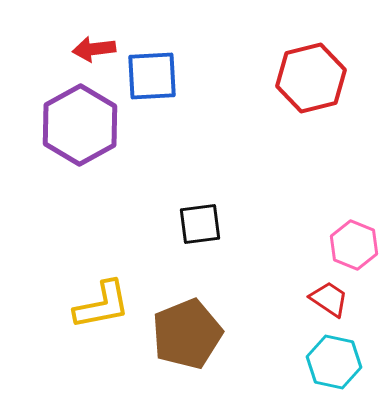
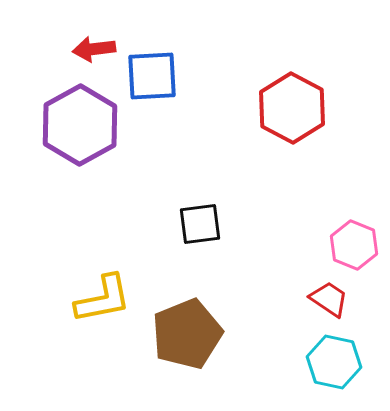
red hexagon: moved 19 px left, 30 px down; rotated 18 degrees counterclockwise
yellow L-shape: moved 1 px right, 6 px up
